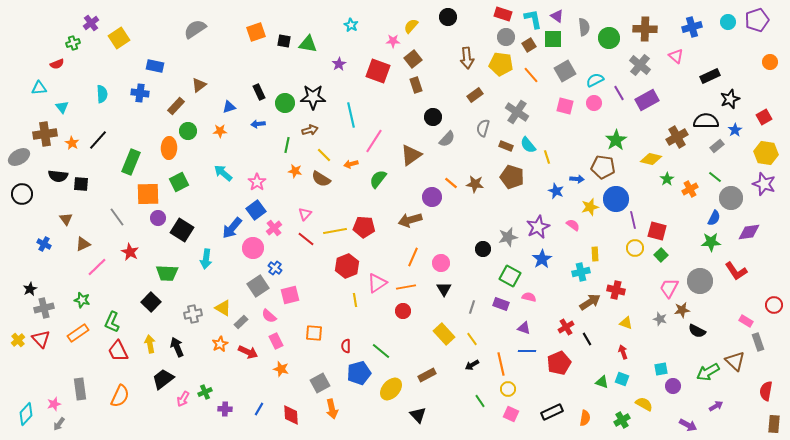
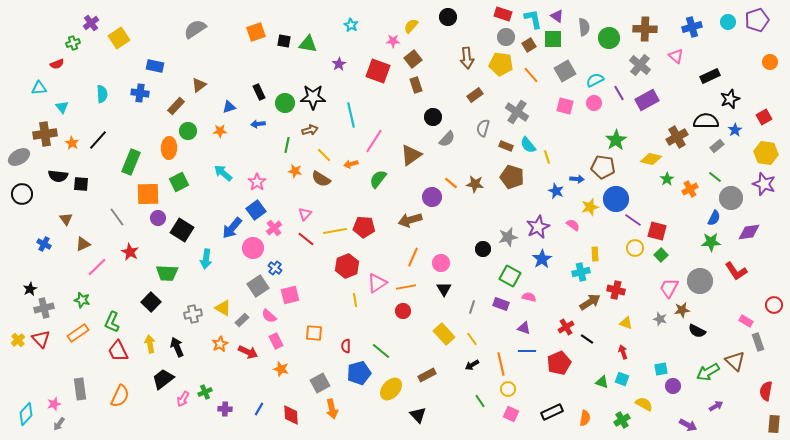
purple line at (633, 220): rotated 42 degrees counterclockwise
gray rectangle at (241, 322): moved 1 px right, 2 px up
black line at (587, 339): rotated 24 degrees counterclockwise
